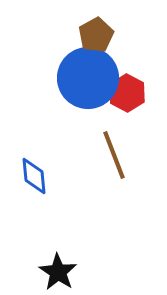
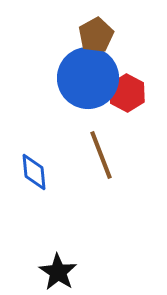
brown line: moved 13 px left
blue diamond: moved 4 px up
